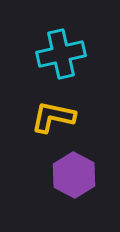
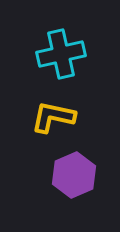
purple hexagon: rotated 9 degrees clockwise
